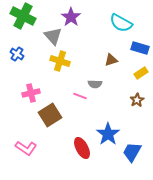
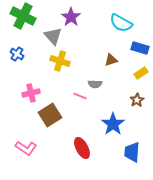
blue star: moved 5 px right, 10 px up
blue trapezoid: rotated 25 degrees counterclockwise
